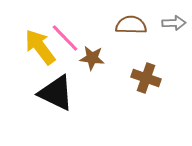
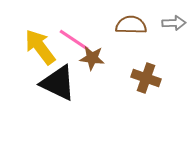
pink line: moved 9 px right, 2 px down; rotated 12 degrees counterclockwise
black triangle: moved 2 px right, 10 px up
